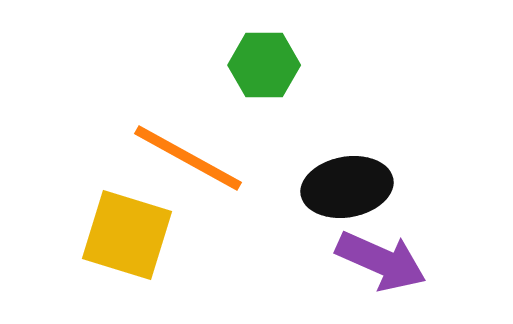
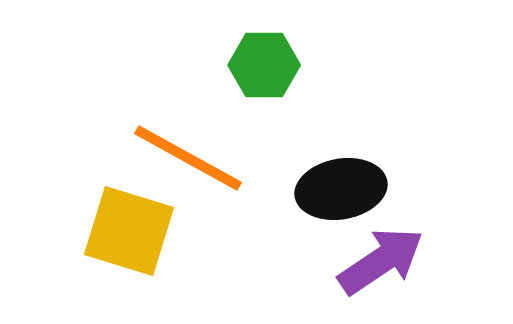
black ellipse: moved 6 px left, 2 px down
yellow square: moved 2 px right, 4 px up
purple arrow: rotated 58 degrees counterclockwise
